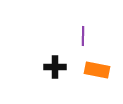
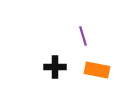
purple line: rotated 18 degrees counterclockwise
